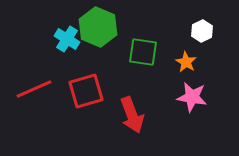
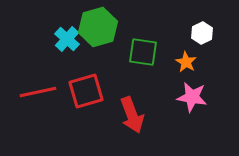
green hexagon: rotated 21 degrees clockwise
white hexagon: moved 2 px down
cyan cross: rotated 10 degrees clockwise
red line: moved 4 px right, 3 px down; rotated 12 degrees clockwise
